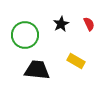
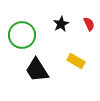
green circle: moved 3 px left
black trapezoid: rotated 128 degrees counterclockwise
